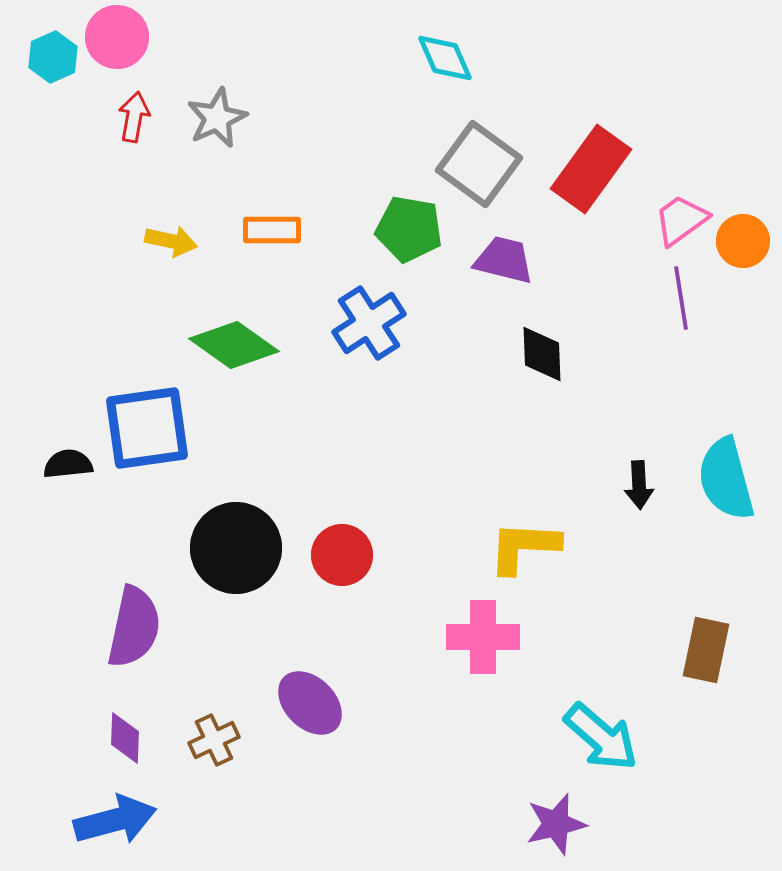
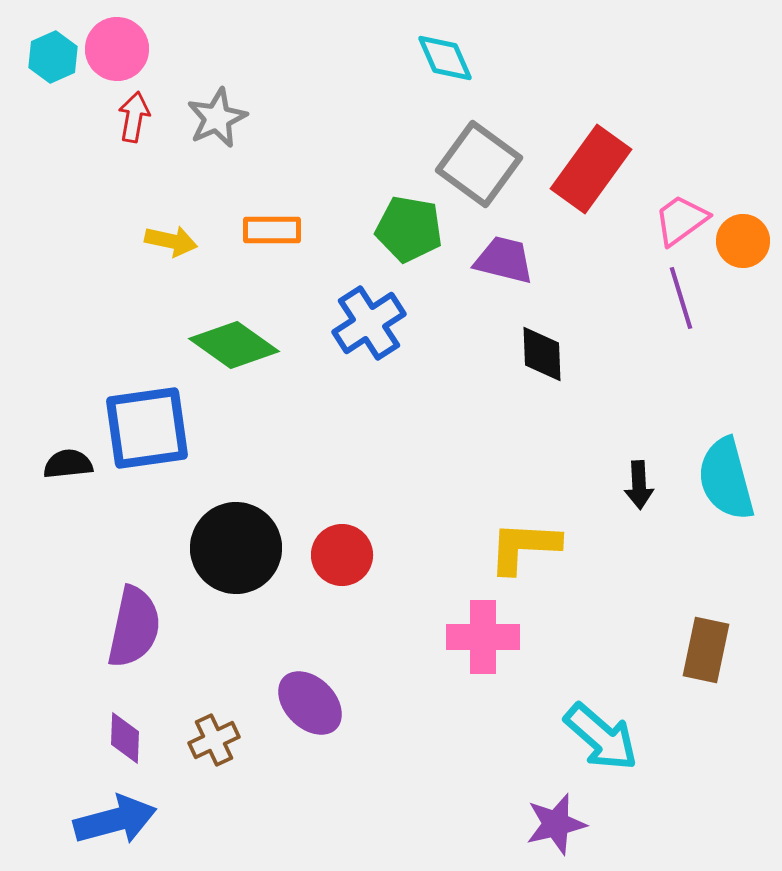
pink circle: moved 12 px down
purple line: rotated 8 degrees counterclockwise
